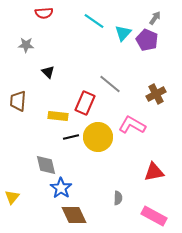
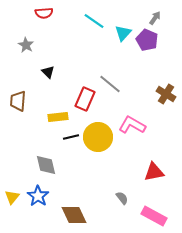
gray star: rotated 28 degrees clockwise
brown cross: moved 10 px right; rotated 30 degrees counterclockwise
red rectangle: moved 4 px up
yellow rectangle: moved 1 px down; rotated 12 degrees counterclockwise
blue star: moved 23 px left, 8 px down
gray semicircle: moved 4 px right; rotated 40 degrees counterclockwise
